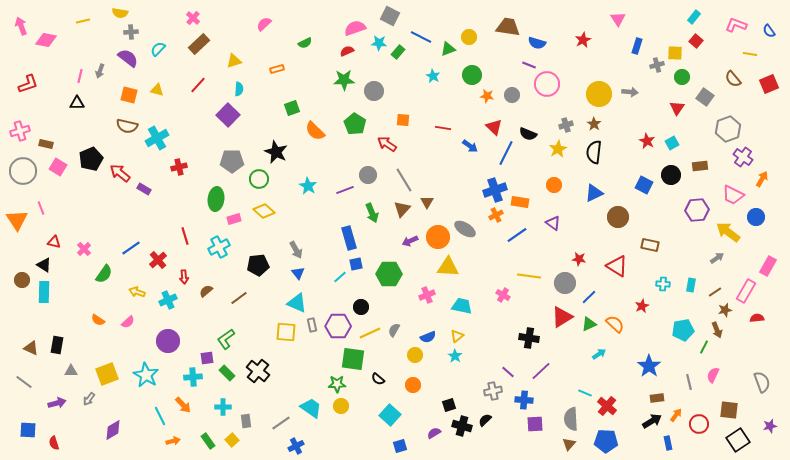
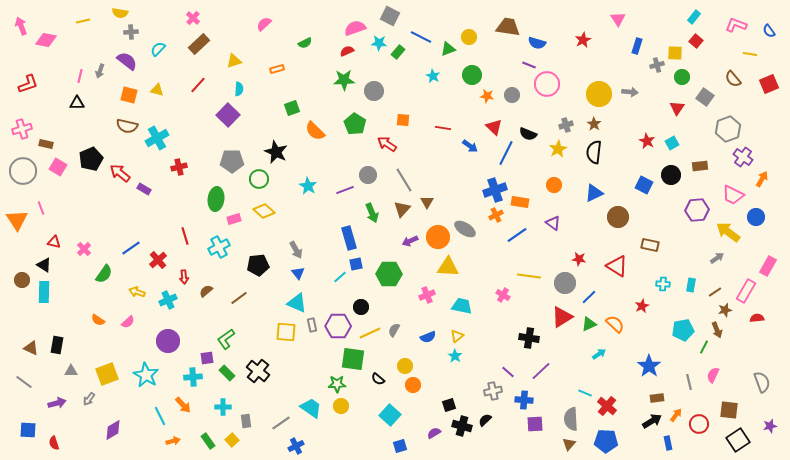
purple semicircle at (128, 58): moved 1 px left, 3 px down
pink cross at (20, 131): moved 2 px right, 2 px up
yellow circle at (415, 355): moved 10 px left, 11 px down
